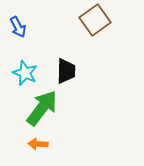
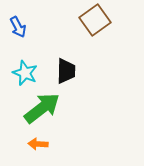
green arrow: rotated 15 degrees clockwise
